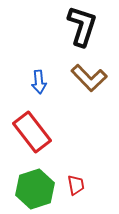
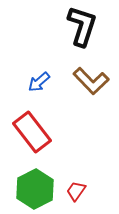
brown L-shape: moved 2 px right, 3 px down
blue arrow: rotated 55 degrees clockwise
red trapezoid: moved 6 px down; rotated 135 degrees counterclockwise
green hexagon: rotated 9 degrees counterclockwise
